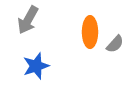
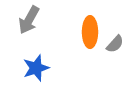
gray arrow: moved 1 px right
blue star: moved 2 px down
